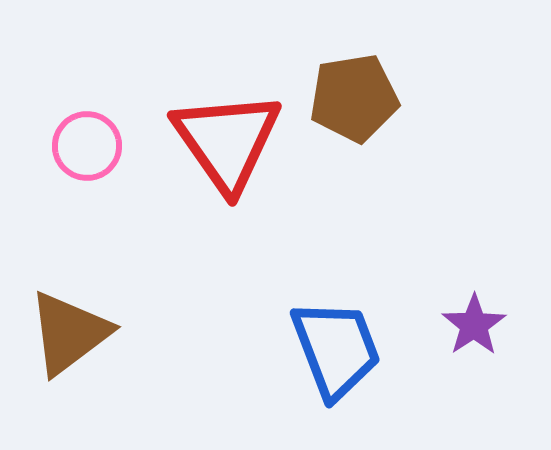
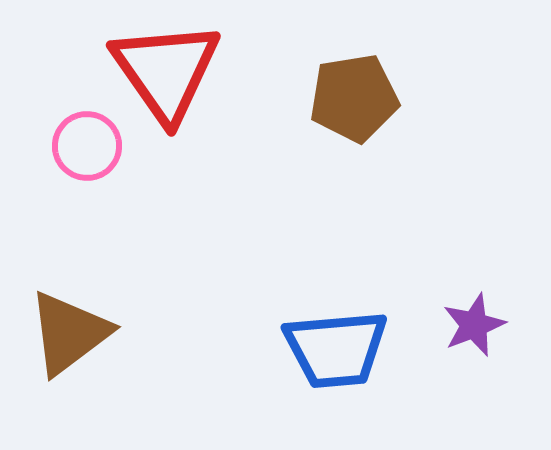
red triangle: moved 61 px left, 70 px up
purple star: rotated 12 degrees clockwise
blue trapezoid: rotated 106 degrees clockwise
